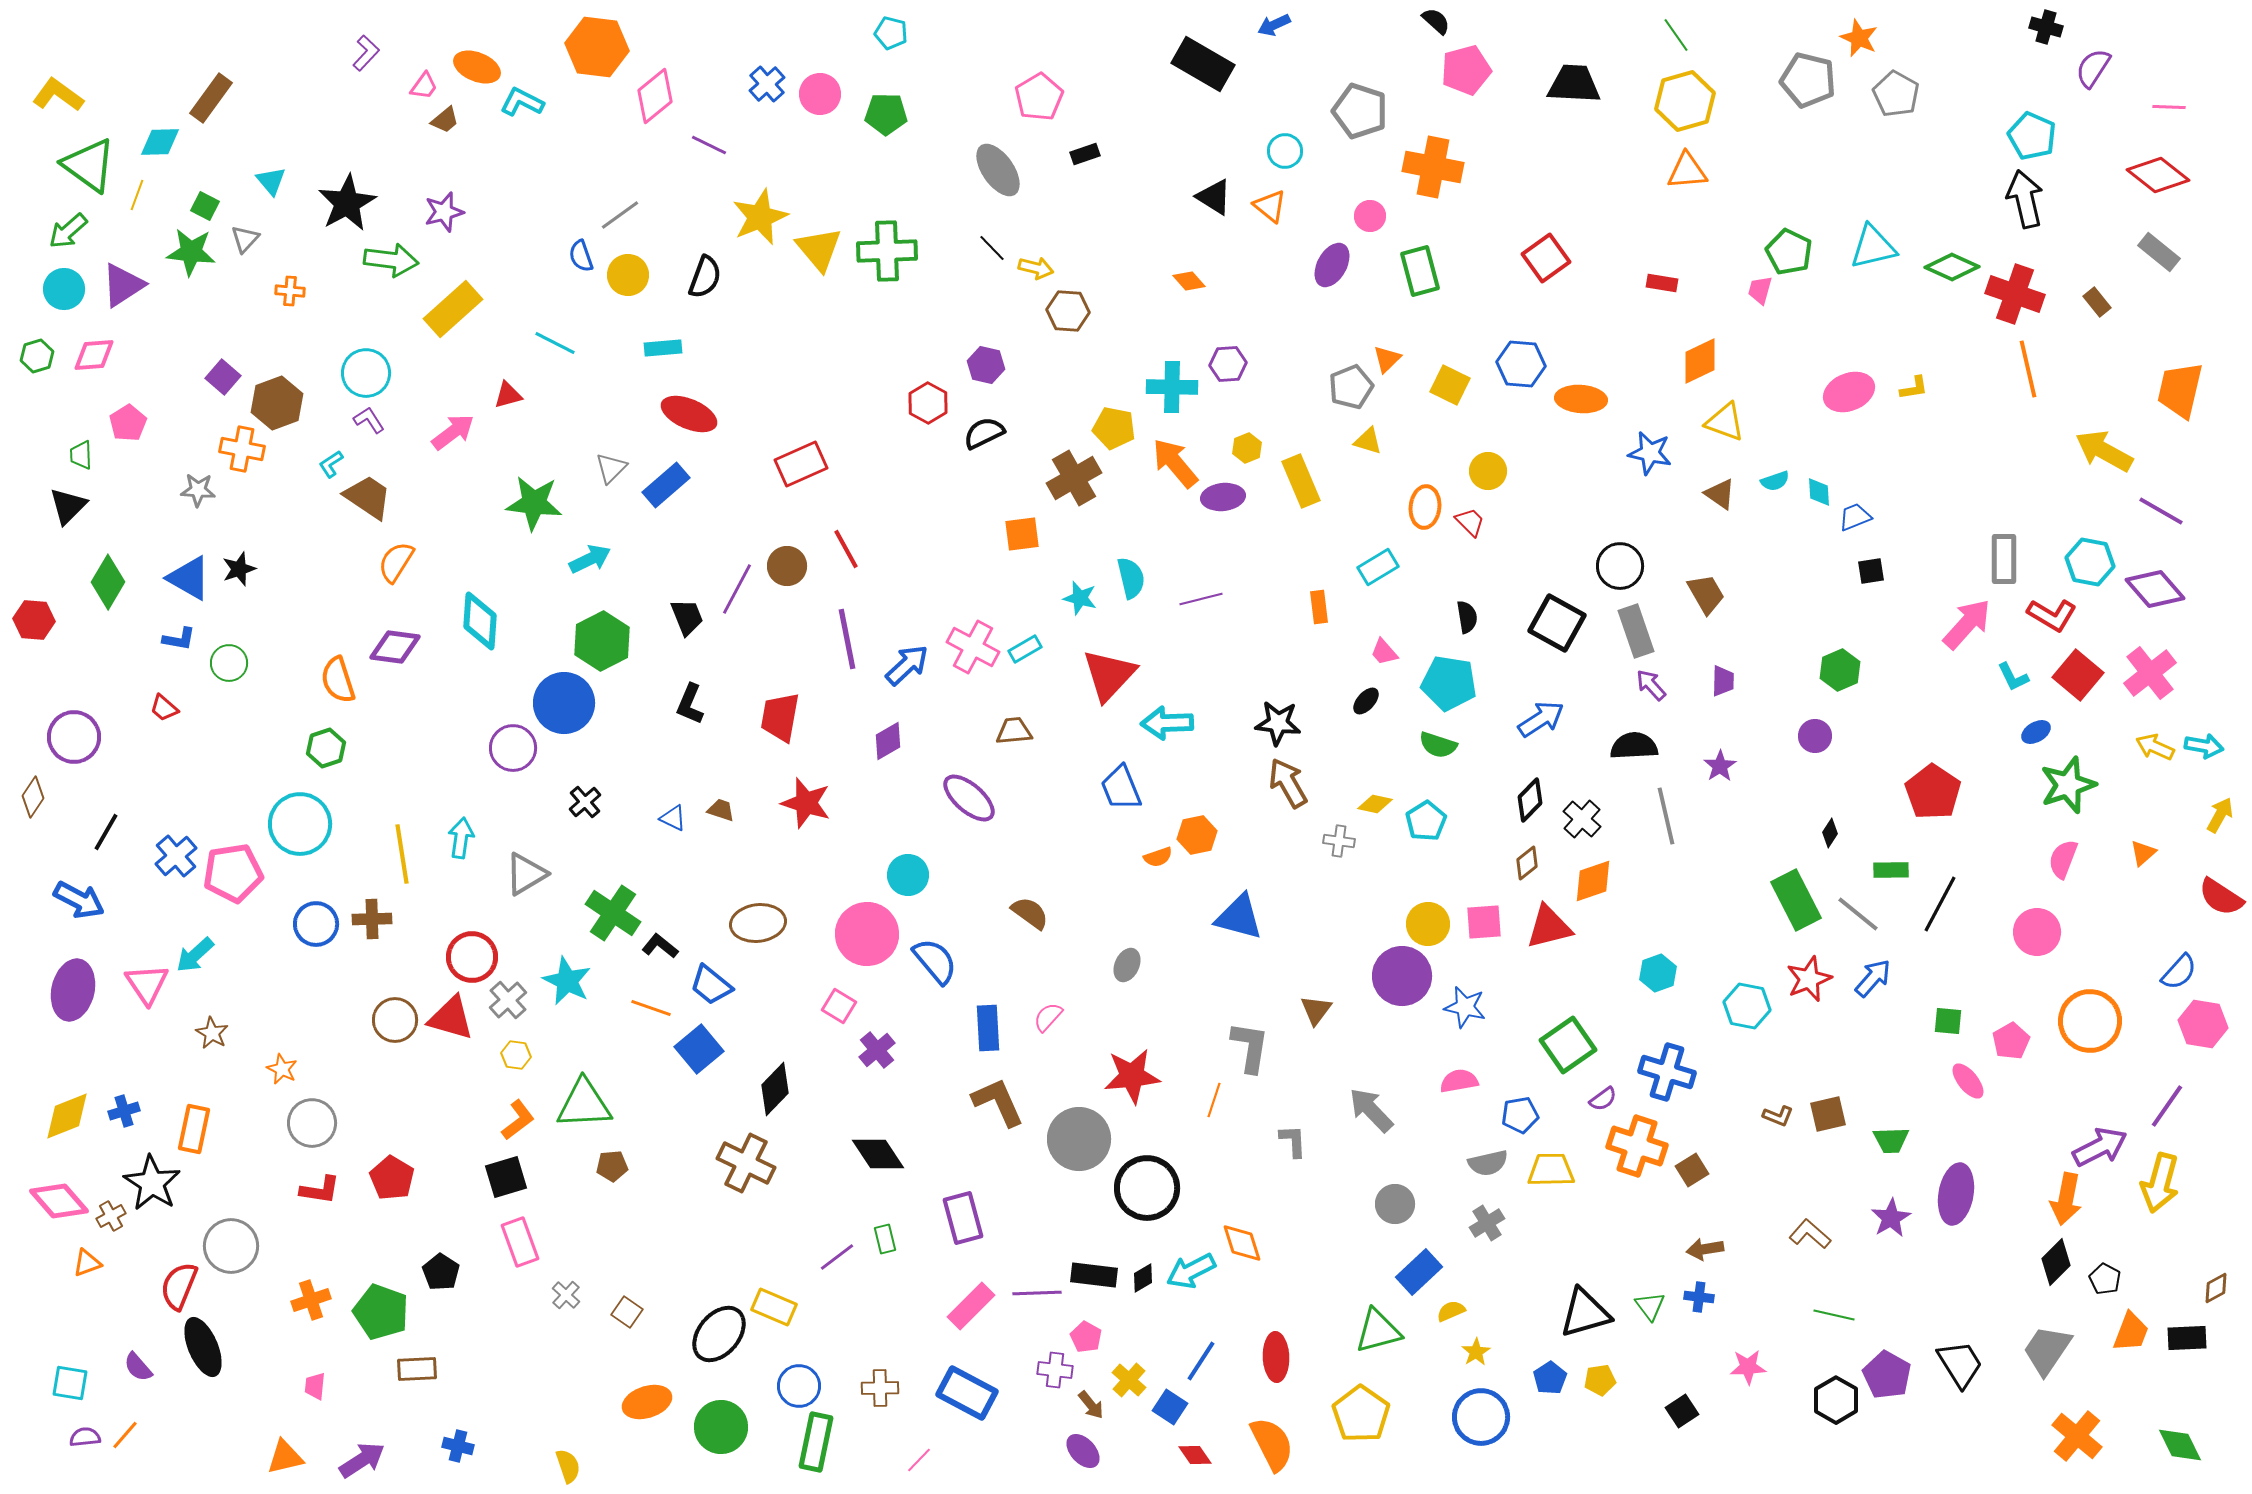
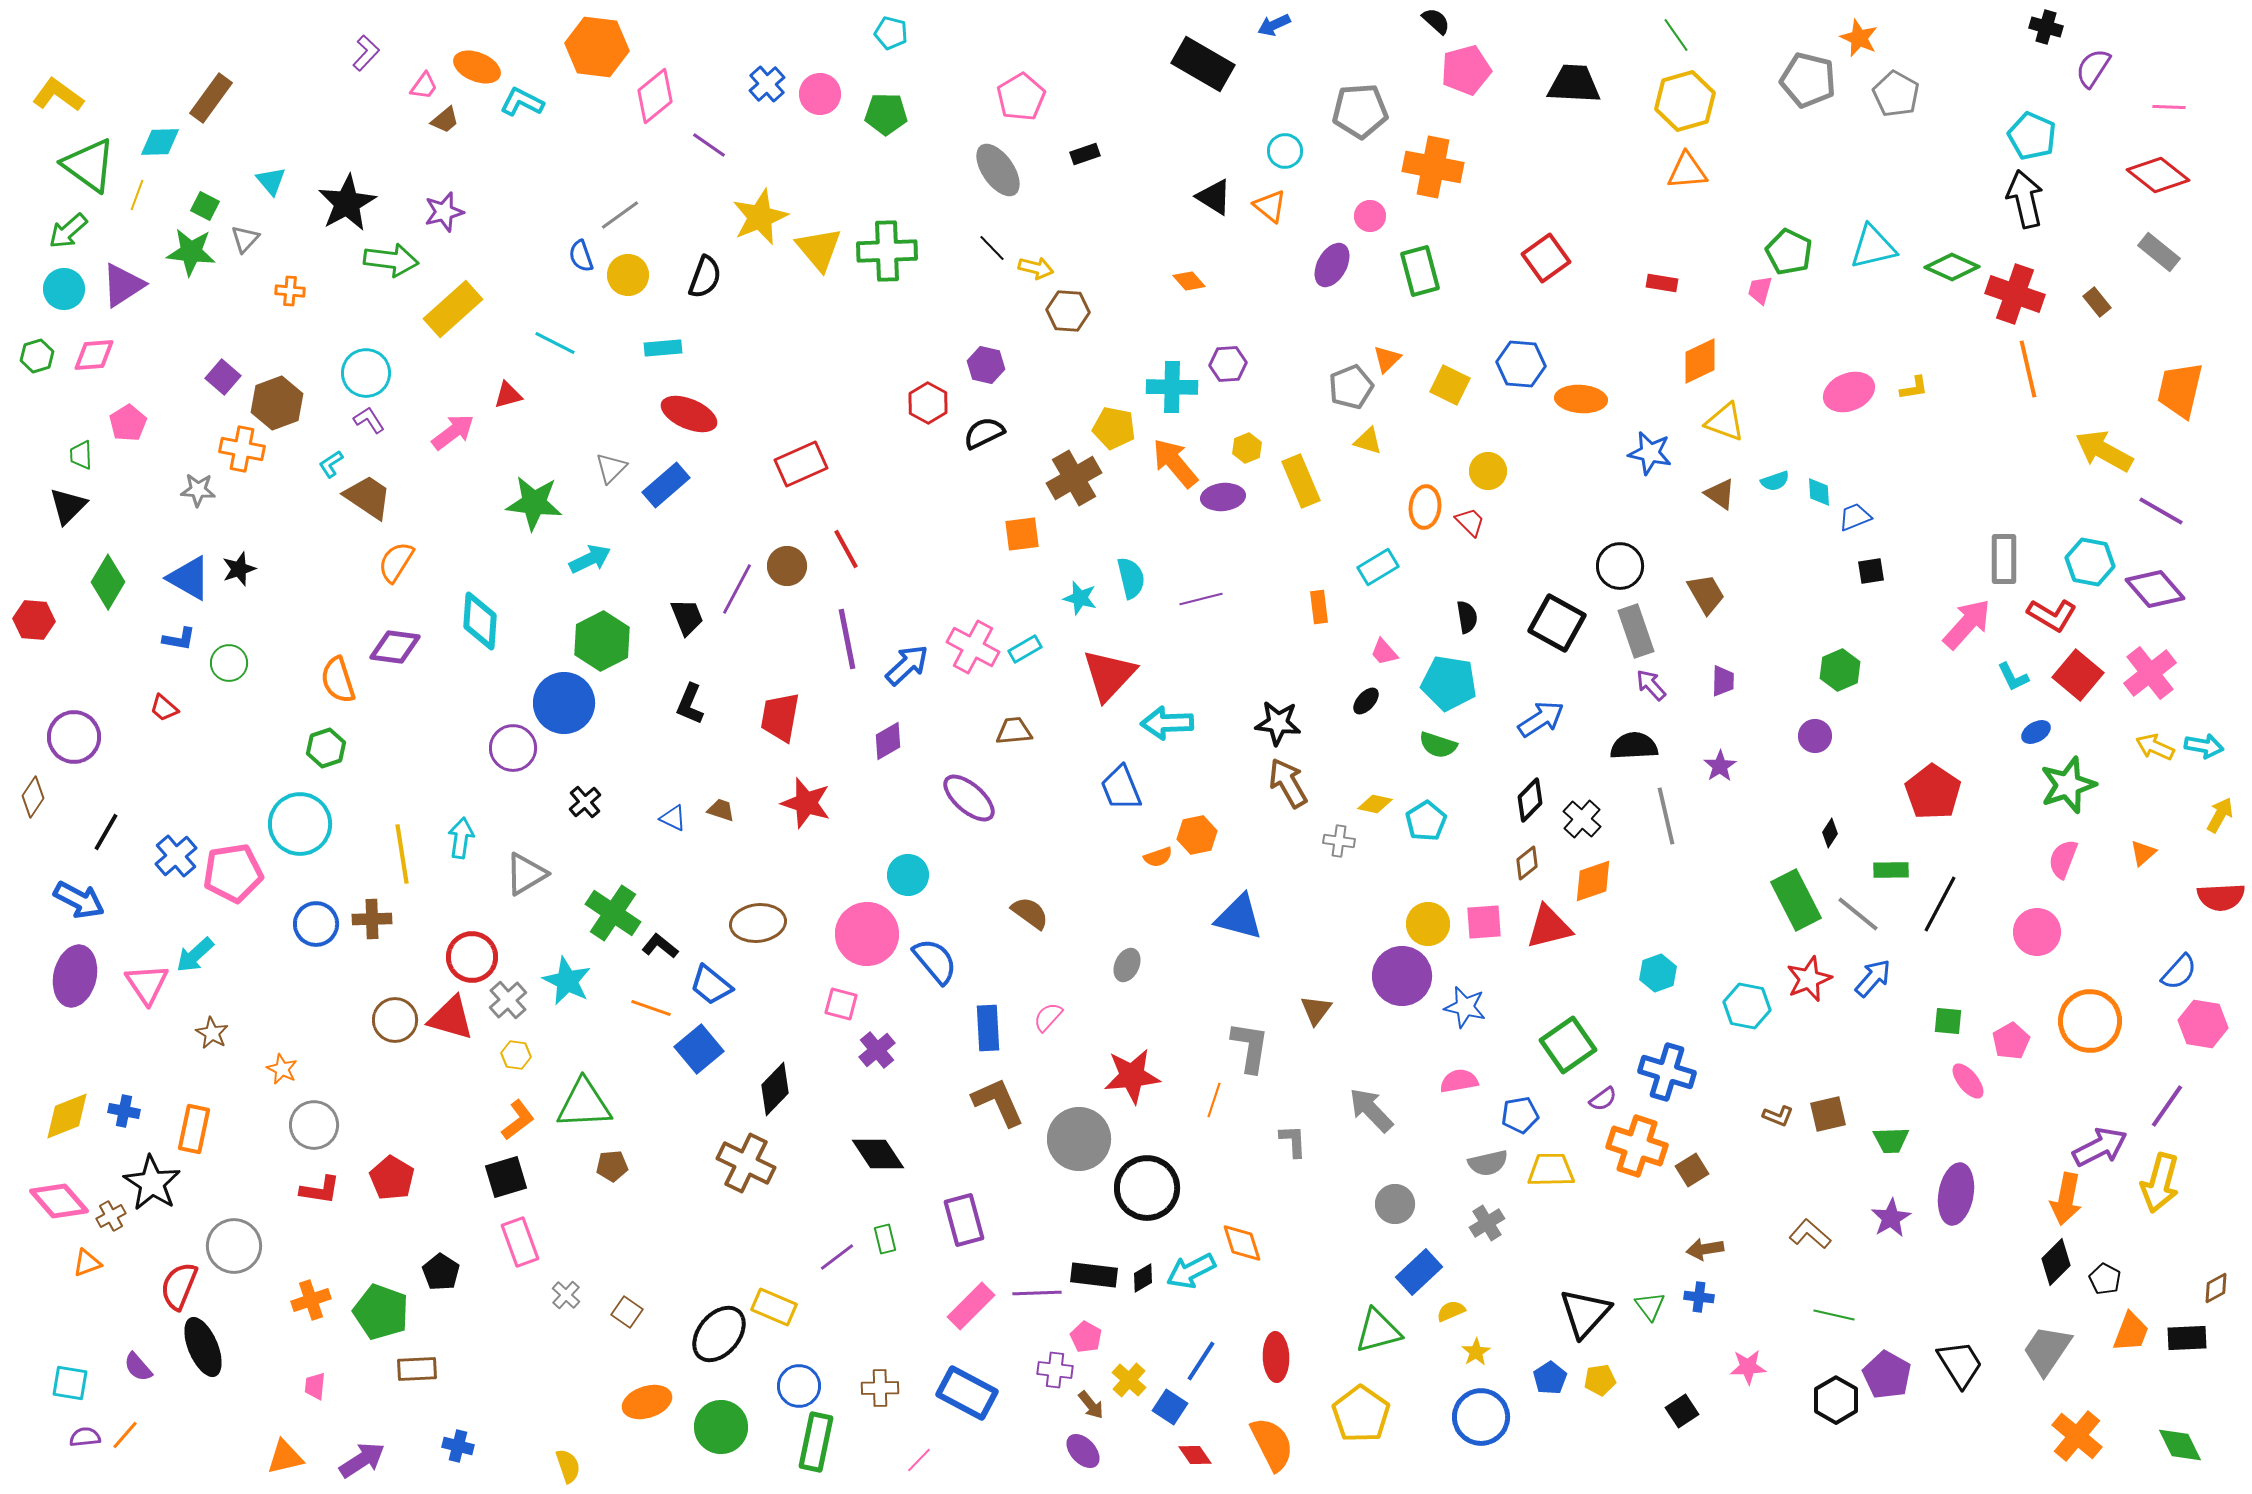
pink pentagon at (1039, 97): moved 18 px left
gray pentagon at (1360, 111): rotated 22 degrees counterclockwise
purple line at (709, 145): rotated 9 degrees clockwise
red semicircle at (2221, 897): rotated 36 degrees counterclockwise
purple ellipse at (73, 990): moved 2 px right, 14 px up
pink square at (839, 1006): moved 2 px right, 2 px up; rotated 16 degrees counterclockwise
blue cross at (124, 1111): rotated 28 degrees clockwise
gray circle at (312, 1123): moved 2 px right, 2 px down
purple rectangle at (963, 1218): moved 1 px right, 2 px down
gray circle at (231, 1246): moved 3 px right
black triangle at (1585, 1313): rotated 32 degrees counterclockwise
